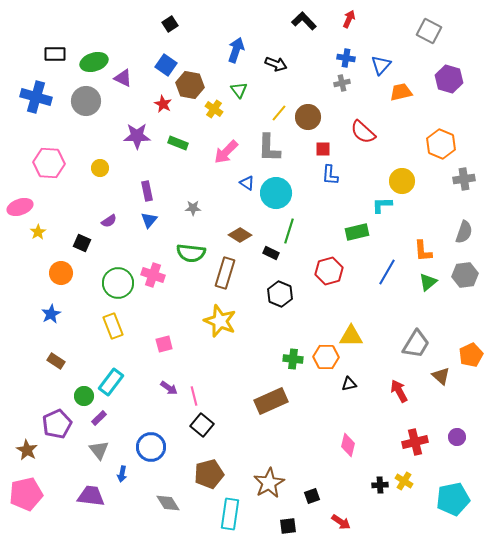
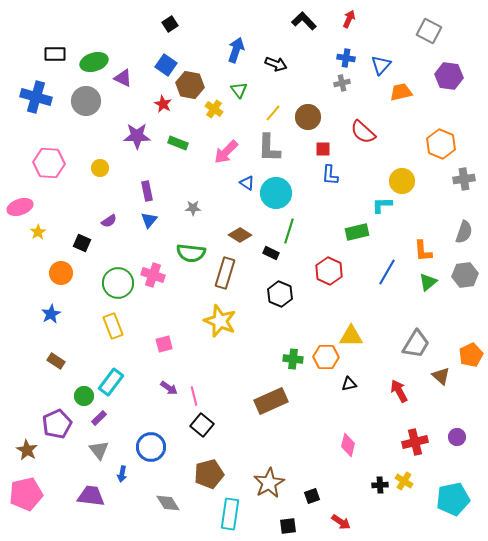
purple hexagon at (449, 79): moved 3 px up; rotated 8 degrees counterclockwise
yellow line at (279, 113): moved 6 px left
red hexagon at (329, 271): rotated 20 degrees counterclockwise
